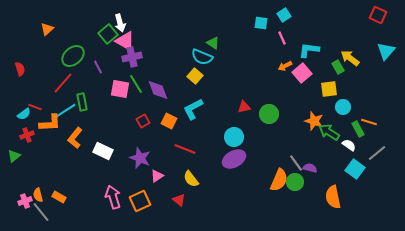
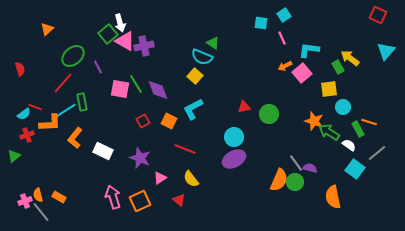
purple cross at (132, 57): moved 12 px right, 11 px up
pink triangle at (157, 176): moved 3 px right, 2 px down
